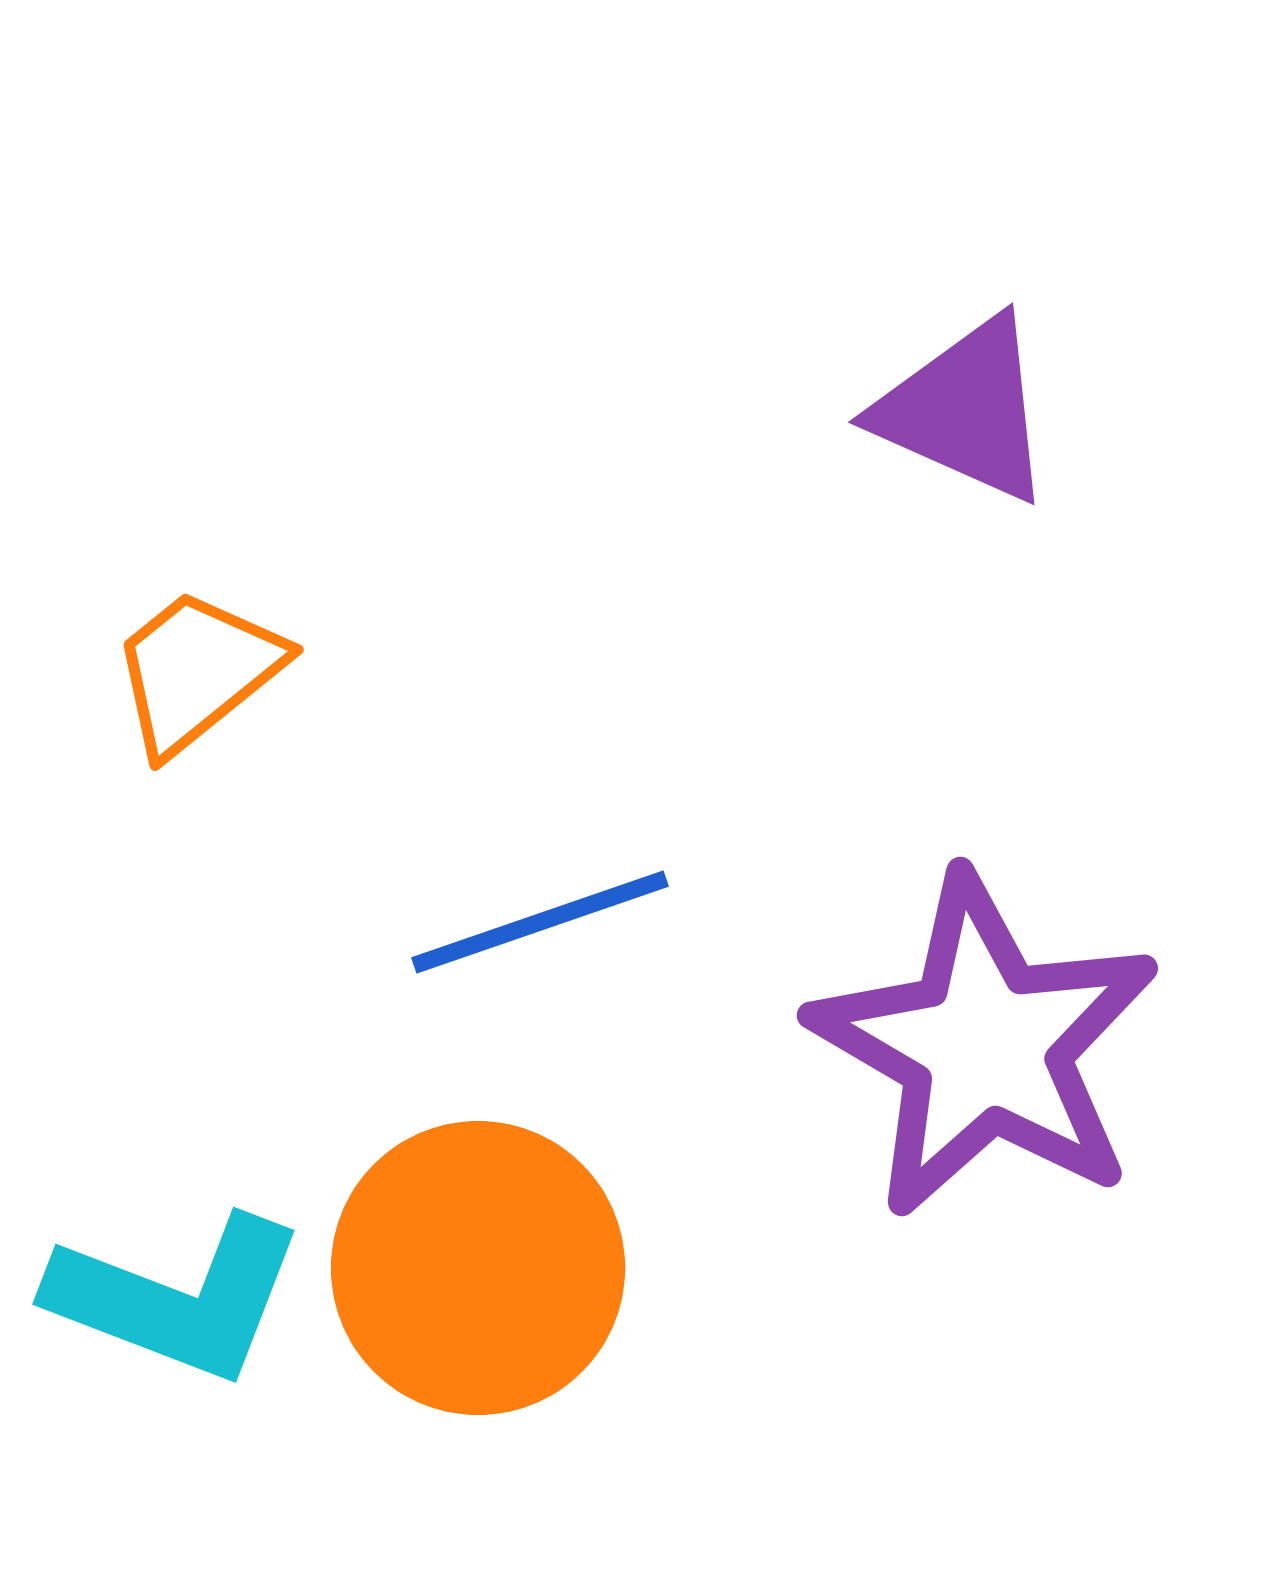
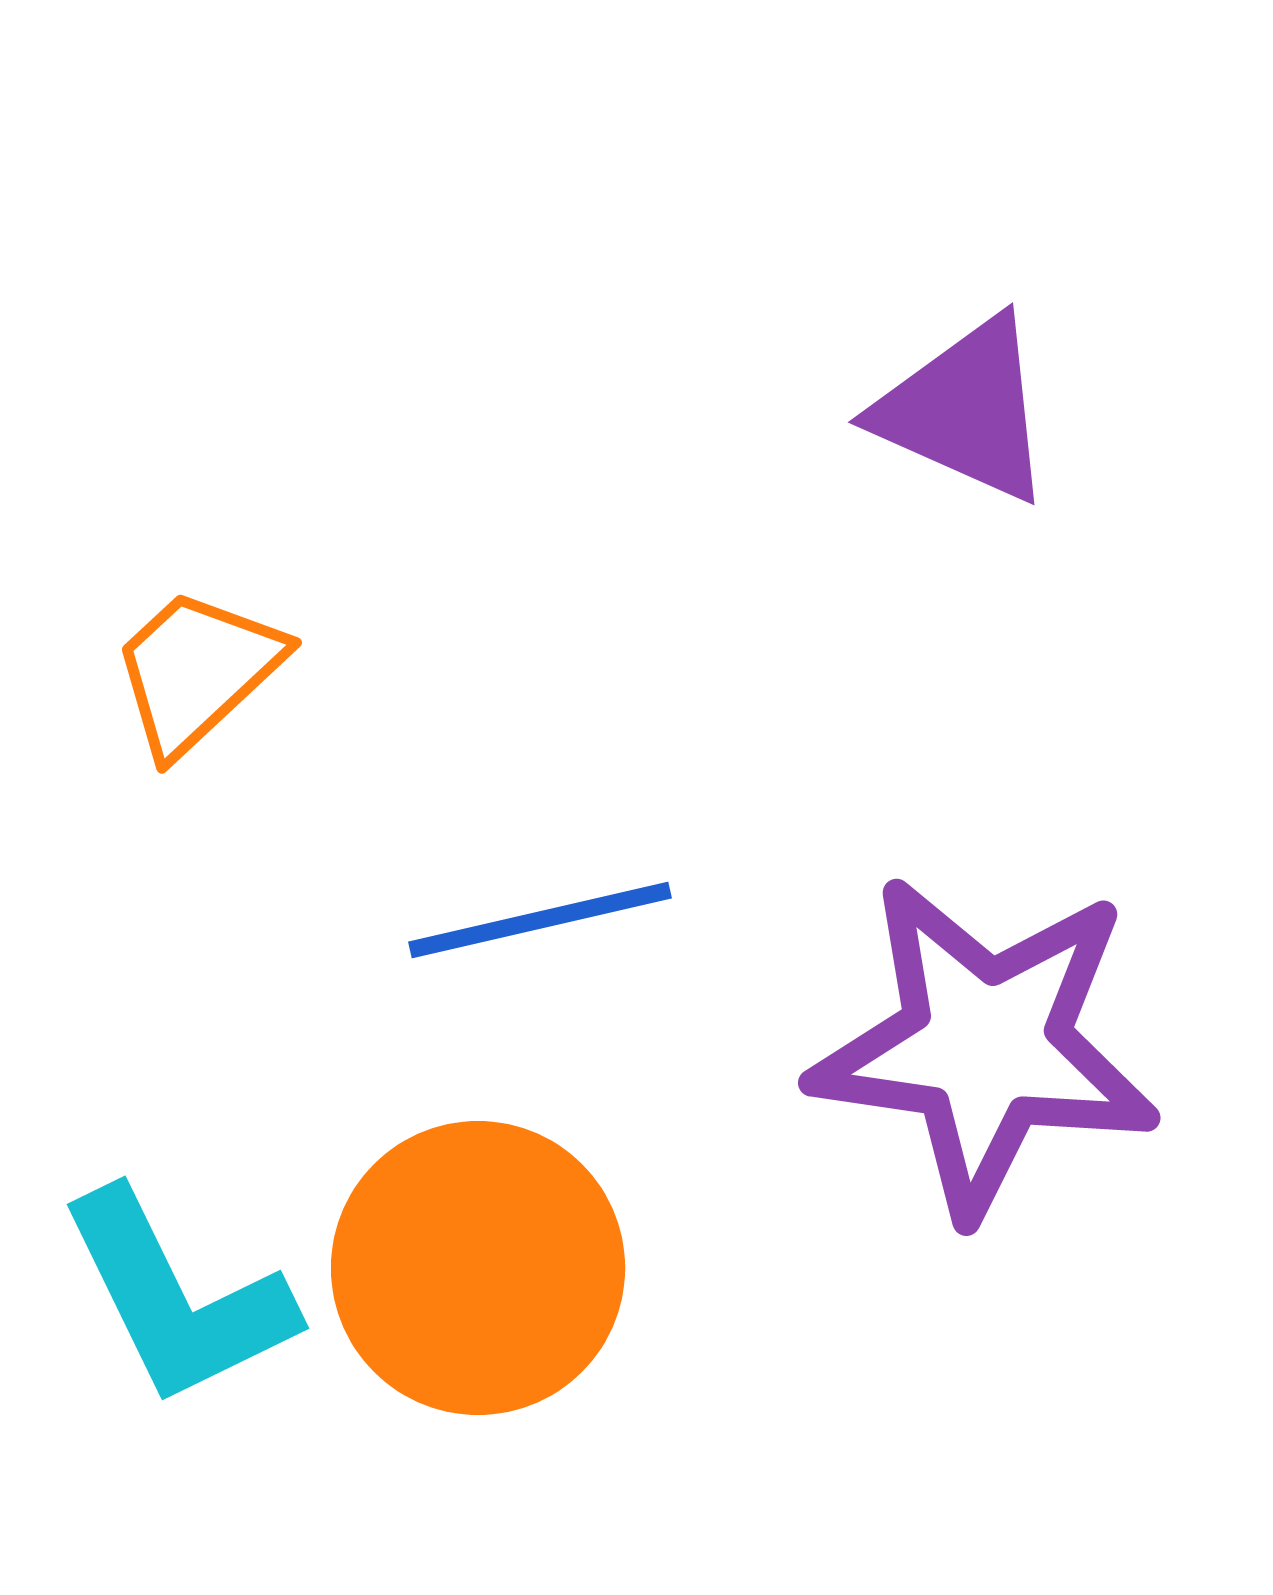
orange trapezoid: rotated 4 degrees counterclockwise
blue line: moved 2 px up; rotated 6 degrees clockwise
purple star: rotated 22 degrees counterclockwise
cyan L-shape: rotated 43 degrees clockwise
